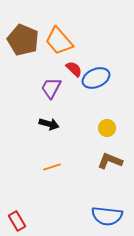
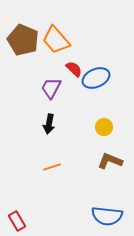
orange trapezoid: moved 3 px left, 1 px up
black arrow: rotated 84 degrees clockwise
yellow circle: moved 3 px left, 1 px up
